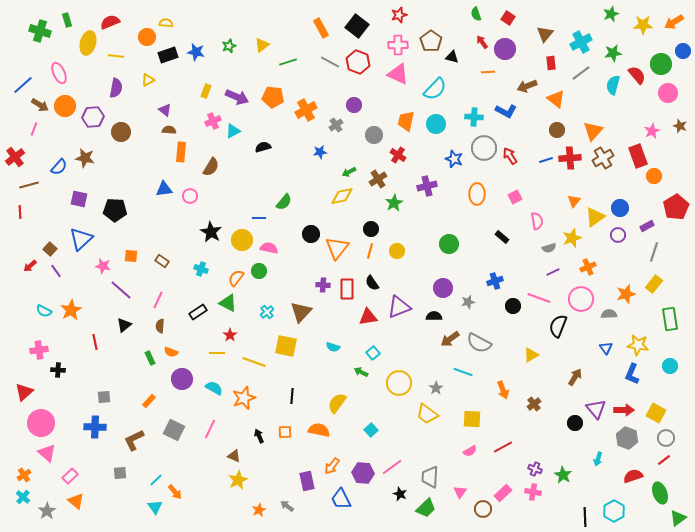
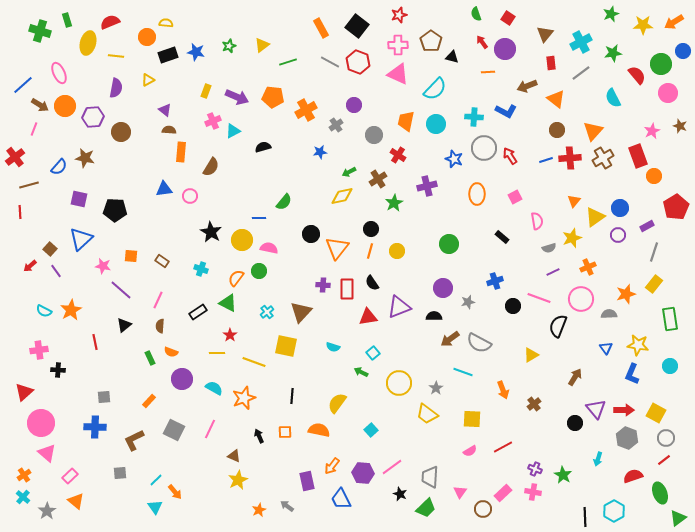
cyan semicircle at (613, 85): moved 13 px down; rotated 42 degrees counterclockwise
